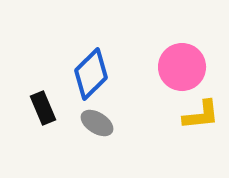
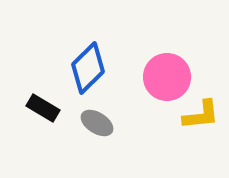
pink circle: moved 15 px left, 10 px down
blue diamond: moved 3 px left, 6 px up
black rectangle: rotated 36 degrees counterclockwise
